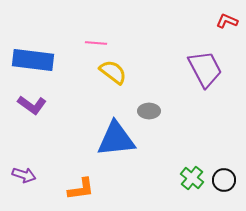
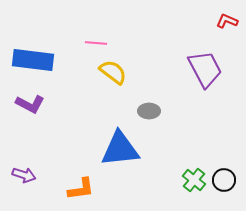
purple L-shape: moved 2 px left, 1 px up; rotated 8 degrees counterclockwise
blue triangle: moved 4 px right, 10 px down
green cross: moved 2 px right, 2 px down
